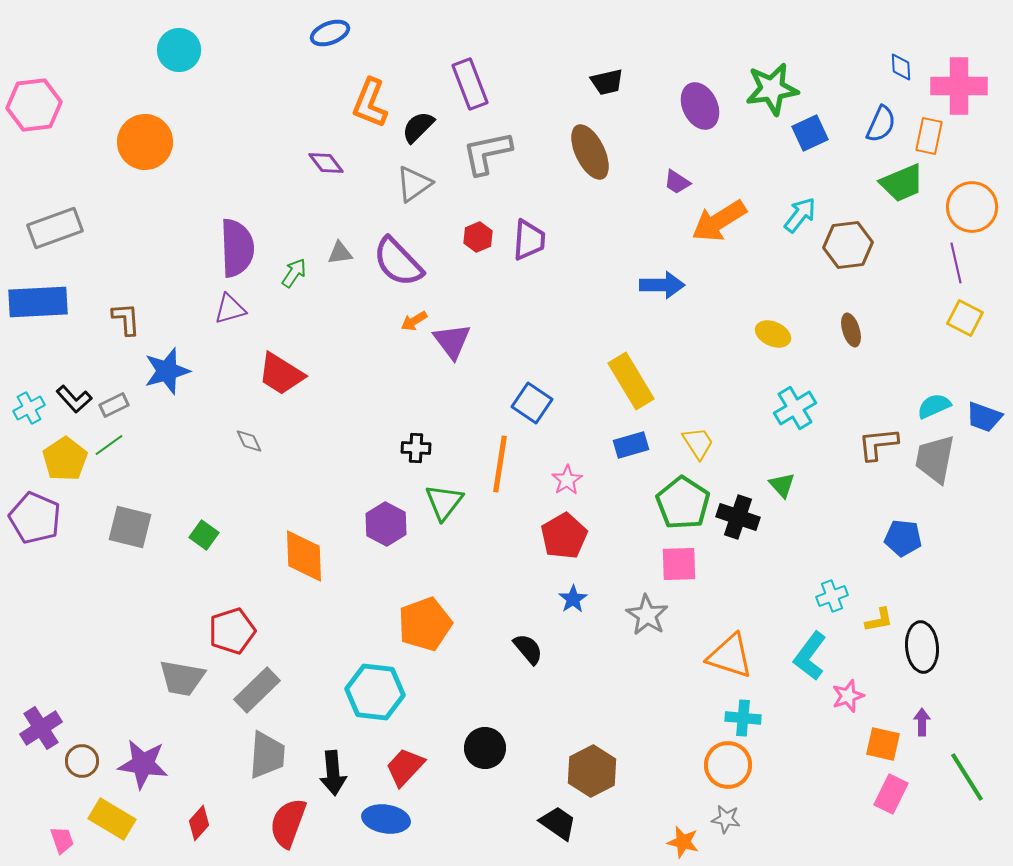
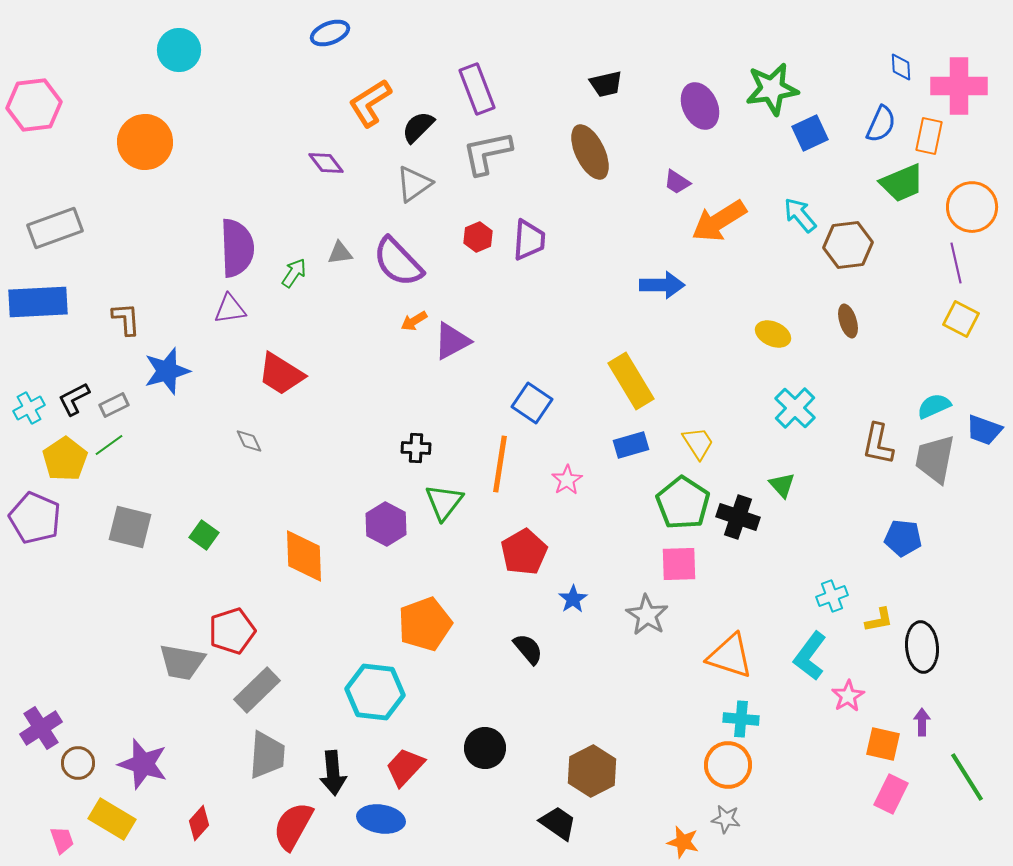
black trapezoid at (607, 82): moved 1 px left, 2 px down
purple rectangle at (470, 84): moved 7 px right, 5 px down
orange L-shape at (370, 103): rotated 36 degrees clockwise
cyan arrow at (800, 215): rotated 78 degrees counterclockwise
purple triangle at (230, 309): rotated 8 degrees clockwise
yellow square at (965, 318): moved 4 px left, 1 px down
brown ellipse at (851, 330): moved 3 px left, 9 px up
purple triangle at (452, 341): rotated 39 degrees clockwise
black L-shape at (74, 399): rotated 105 degrees clockwise
cyan cross at (795, 408): rotated 15 degrees counterclockwise
blue trapezoid at (984, 417): moved 13 px down
brown L-shape at (878, 444): rotated 72 degrees counterclockwise
red pentagon at (564, 536): moved 40 px left, 16 px down
gray trapezoid at (182, 678): moved 16 px up
pink star at (848, 696): rotated 12 degrees counterclockwise
cyan cross at (743, 718): moved 2 px left, 1 px down
brown circle at (82, 761): moved 4 px left, 2 px down
purple star at (143, 764): rotated 9 degrees clockwise
blue ellipse at (386, 819): moved 5 px left
red semicircle at (288, 823): moved 5 px right, 3 px down; rotated 9 degrees clockwise
